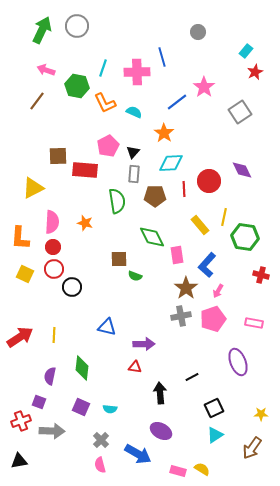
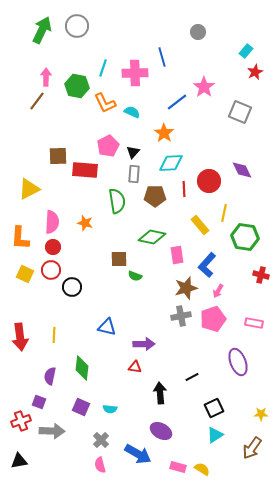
pink arrow at (46, 70): moved 7 px down; rotated 72 degrees clockwise
pink cross at (137, 72): moved 2 px left, 1 px down
cyan semicircle at (134, 112): moved 2 px left
gray square at (240, 112): rotated 35 degrees counterclockwise
yellow triangle at (33, 188): moved 4 px left, 1 px down
yellow line at (224, 217): moved 4 px up
green diamond at (152, 237): rotated 52 degrees counterclockwise
red circle at (54, 269): moved 3 px left, 1 px down
brown star at (186, 288): rotated 20 degrees clockwise
red arrow at (20, 337): rotated 116 degrees clockwise
pink rectangle at (178, 471): moved 4 px up
